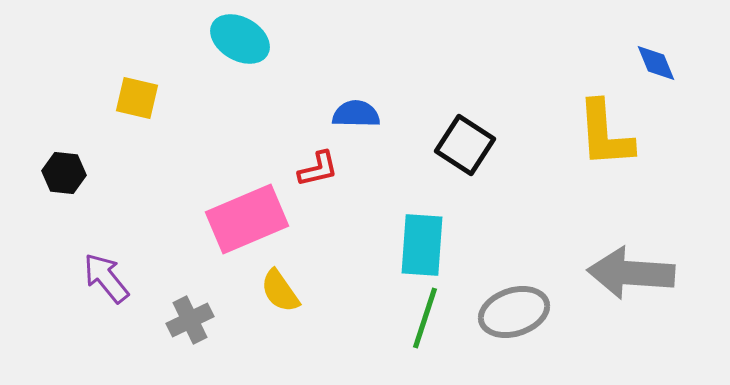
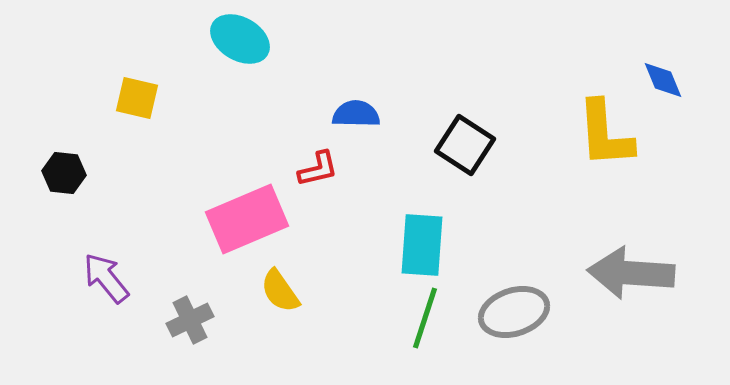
blue diamond: moved 7 px right, 17 px down
